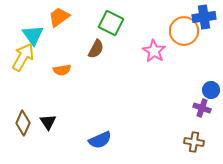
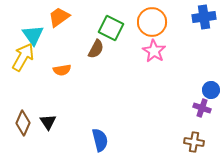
green square: moved 5 px down
orange circle: moved 32 px left, 9 px up
blue semicircle: rotated 80 degrees counterclockwise
